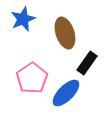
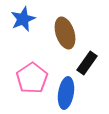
blue ellipse: rotated 36 degrees counterclockwise
